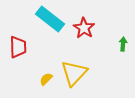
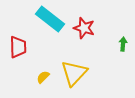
red star: rotated 15 degrees counterclockwise
yellow semicircle: moved 3 px left, 2 px up
